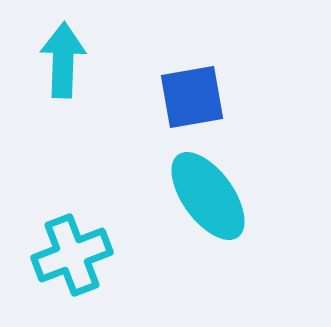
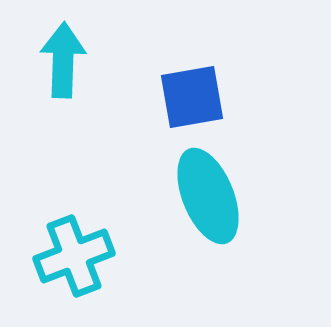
cyan ellipse: rotated 14 degrees clockwise
cyan cross: moved 2 px right, 1 px down
